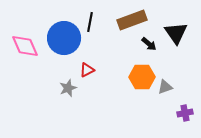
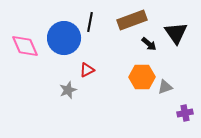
gray star: moved 2 px down
